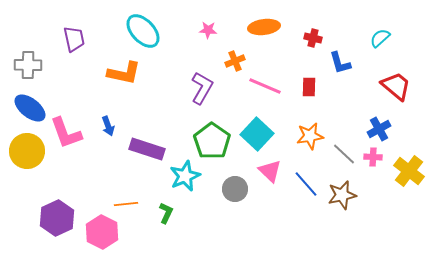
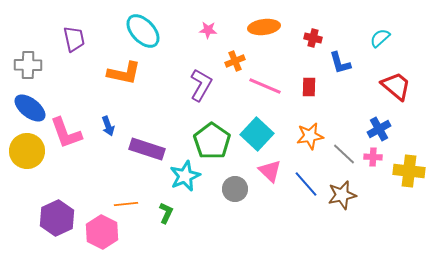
purple L-shape: moved 1 px left, 3 px up
yellow cross: rotated 32 degrees counterclockwise
